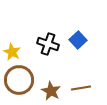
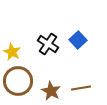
black cross: rotated 15 degrees clockwise
brown circle: moved 1 px left, 1 px down
